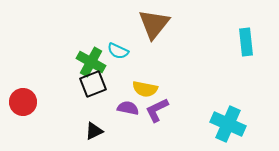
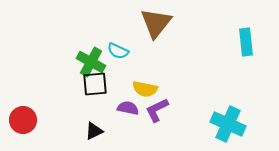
brown triangle: moved 2 px right, 1 px up
black square: moved 2 px right; rotated 16 degrees clockwise
red circle: moved 18 px down
